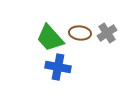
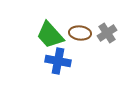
green trapezoid: moved 3 px up
blue cross: moved 6 px up
